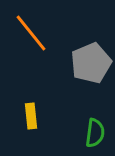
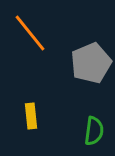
orange line: moved 1 px left
green semicircle: moved 1 px left, 2 px up
